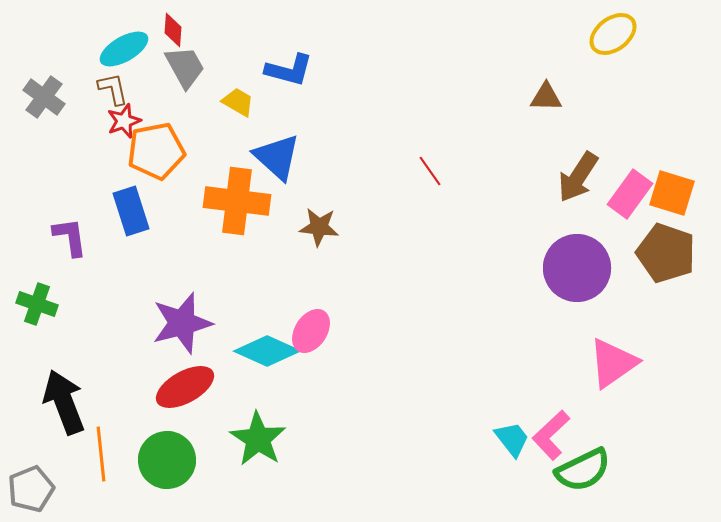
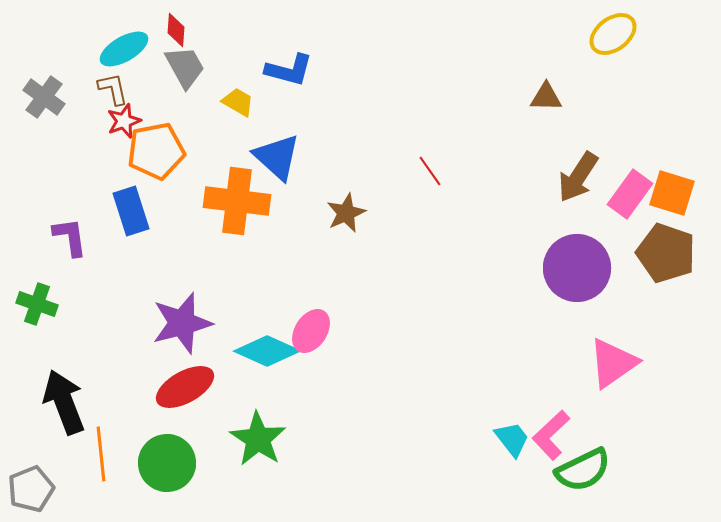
red diamond: moved 3 px right
brown star: moved 27 px right, 14 px up; rotated 30 degrees counterclockwise
green circle: moved 3 px down
